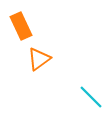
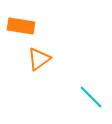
orange rectangle: rotated 56 degrees counterclockwise
